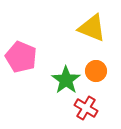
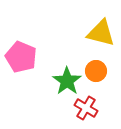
yellow triangle: moved 9 px right, 5 px down; rotated 8 degrees counterclockwise
green star: moved 1 px right, 1 px down
